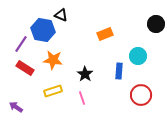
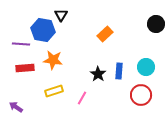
black triangle: rotated 40 degrees clockwise
orange rectangle: rotated 21 degrees counterclockwise
purple line: rotated 60 degrees clockwise
cyan circle: moved 8 px right, 11 px down
red rectangle: rotated 36 degrees counterclockwise
black star: moved 13 px right
yellow rectangle: moved 1 px right
pink line: rotated 48 degrees clockwise
